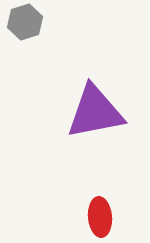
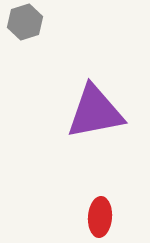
red ellipse: rotated 9 degrees clockwise
